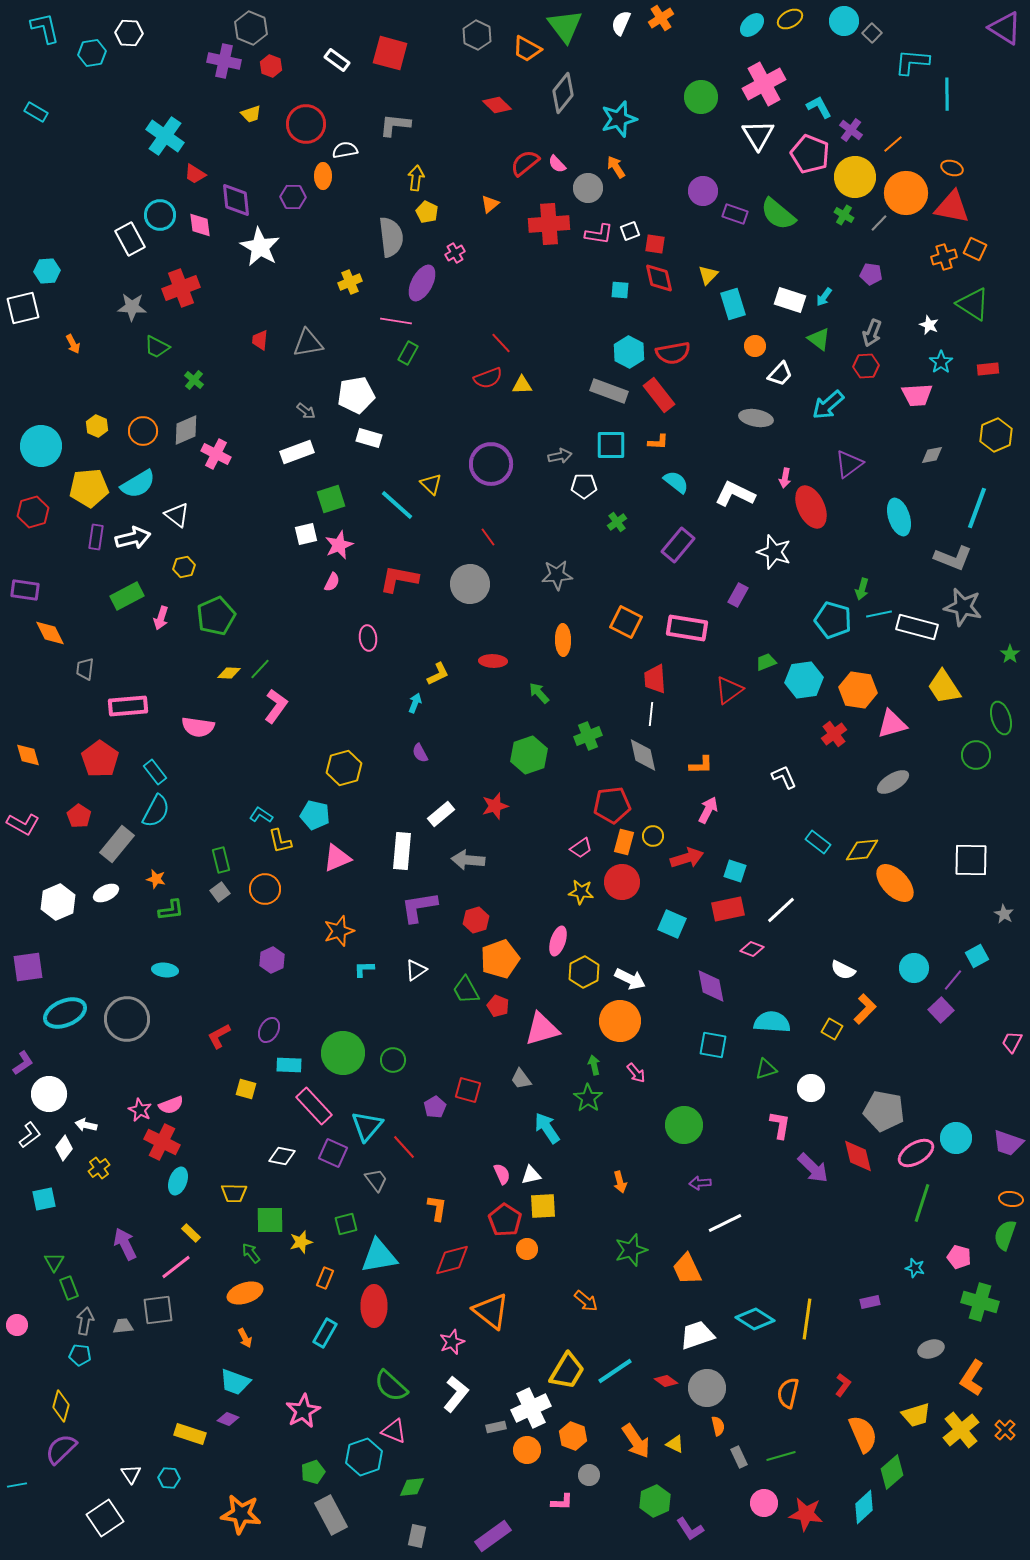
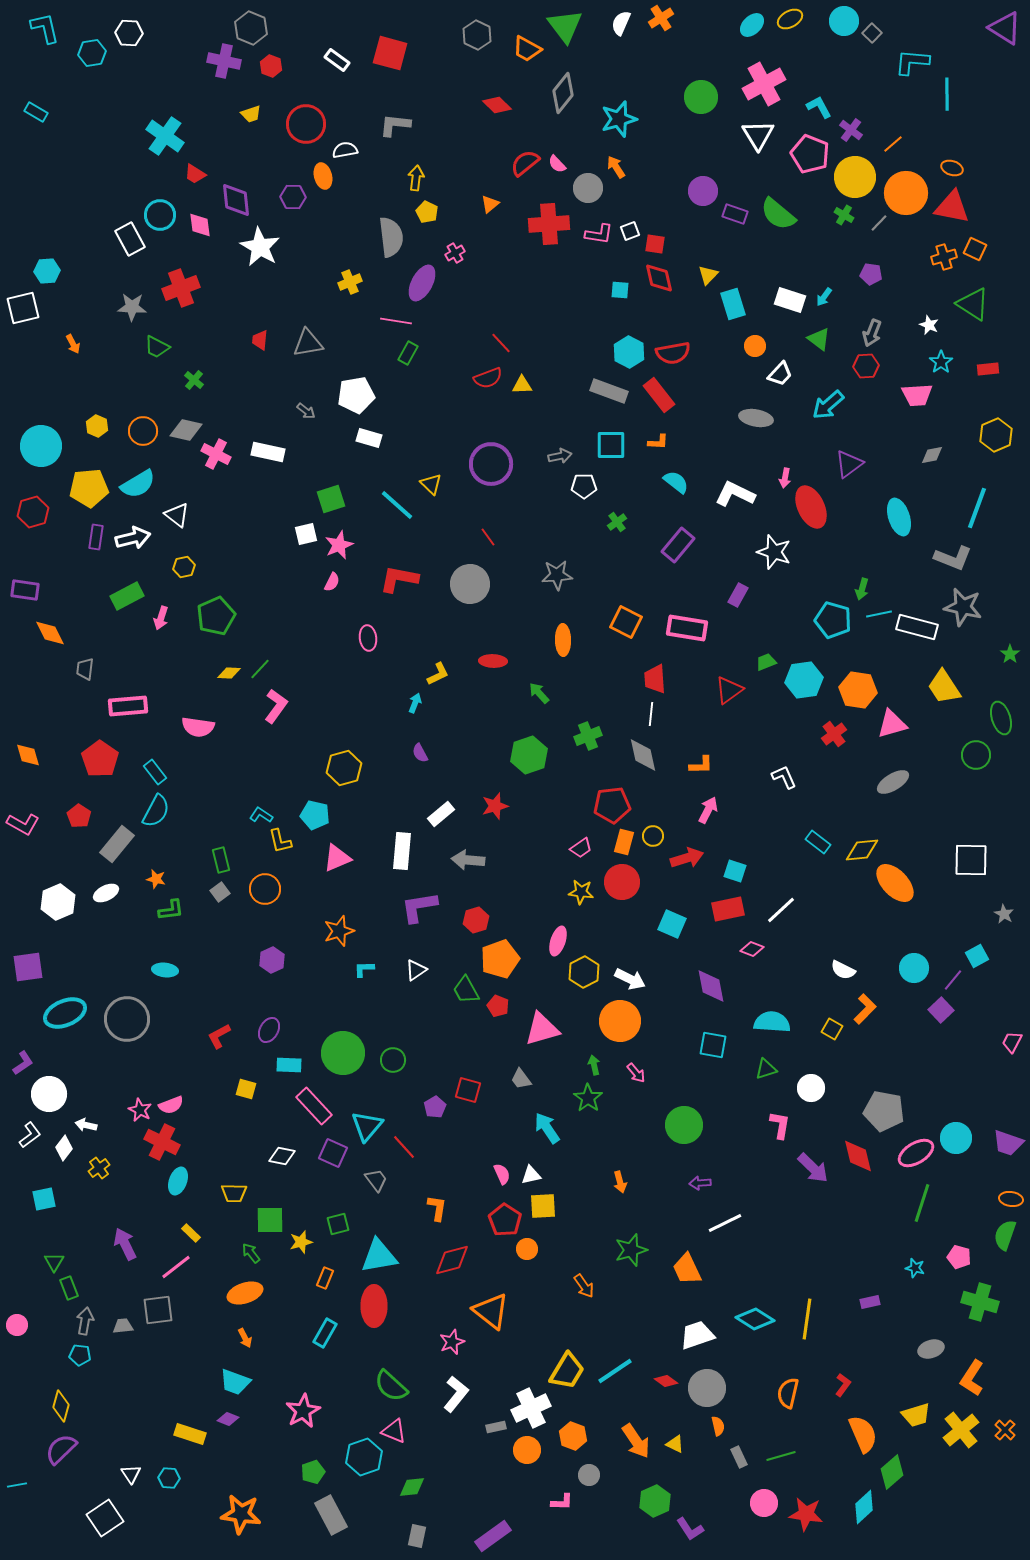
orange ellipse at (323, 176): rotated 15 degrees counterclockwise
gray diamond at (186, 430): rotated 36 degrees clockwise
white rectangle at (297, 452): moved 29 px left; rotated 32 degrees clockwise
green square at (346, 1224): moved 8 px left
orange arrow at (586, 1301): moved 2 px left, 15 px up; rotated 15 degrees clockwise
